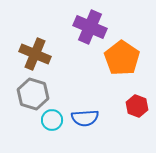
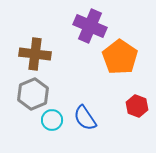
purple cross: moved 1 px up
brown cross: rotated 16 degrees counterclockwise
orange pentagon: moved 2 px left, 1 px up
gray hexagon: rotated 20 degrees clockwise
blue semicircle: rotated 60 degrees clockwise
